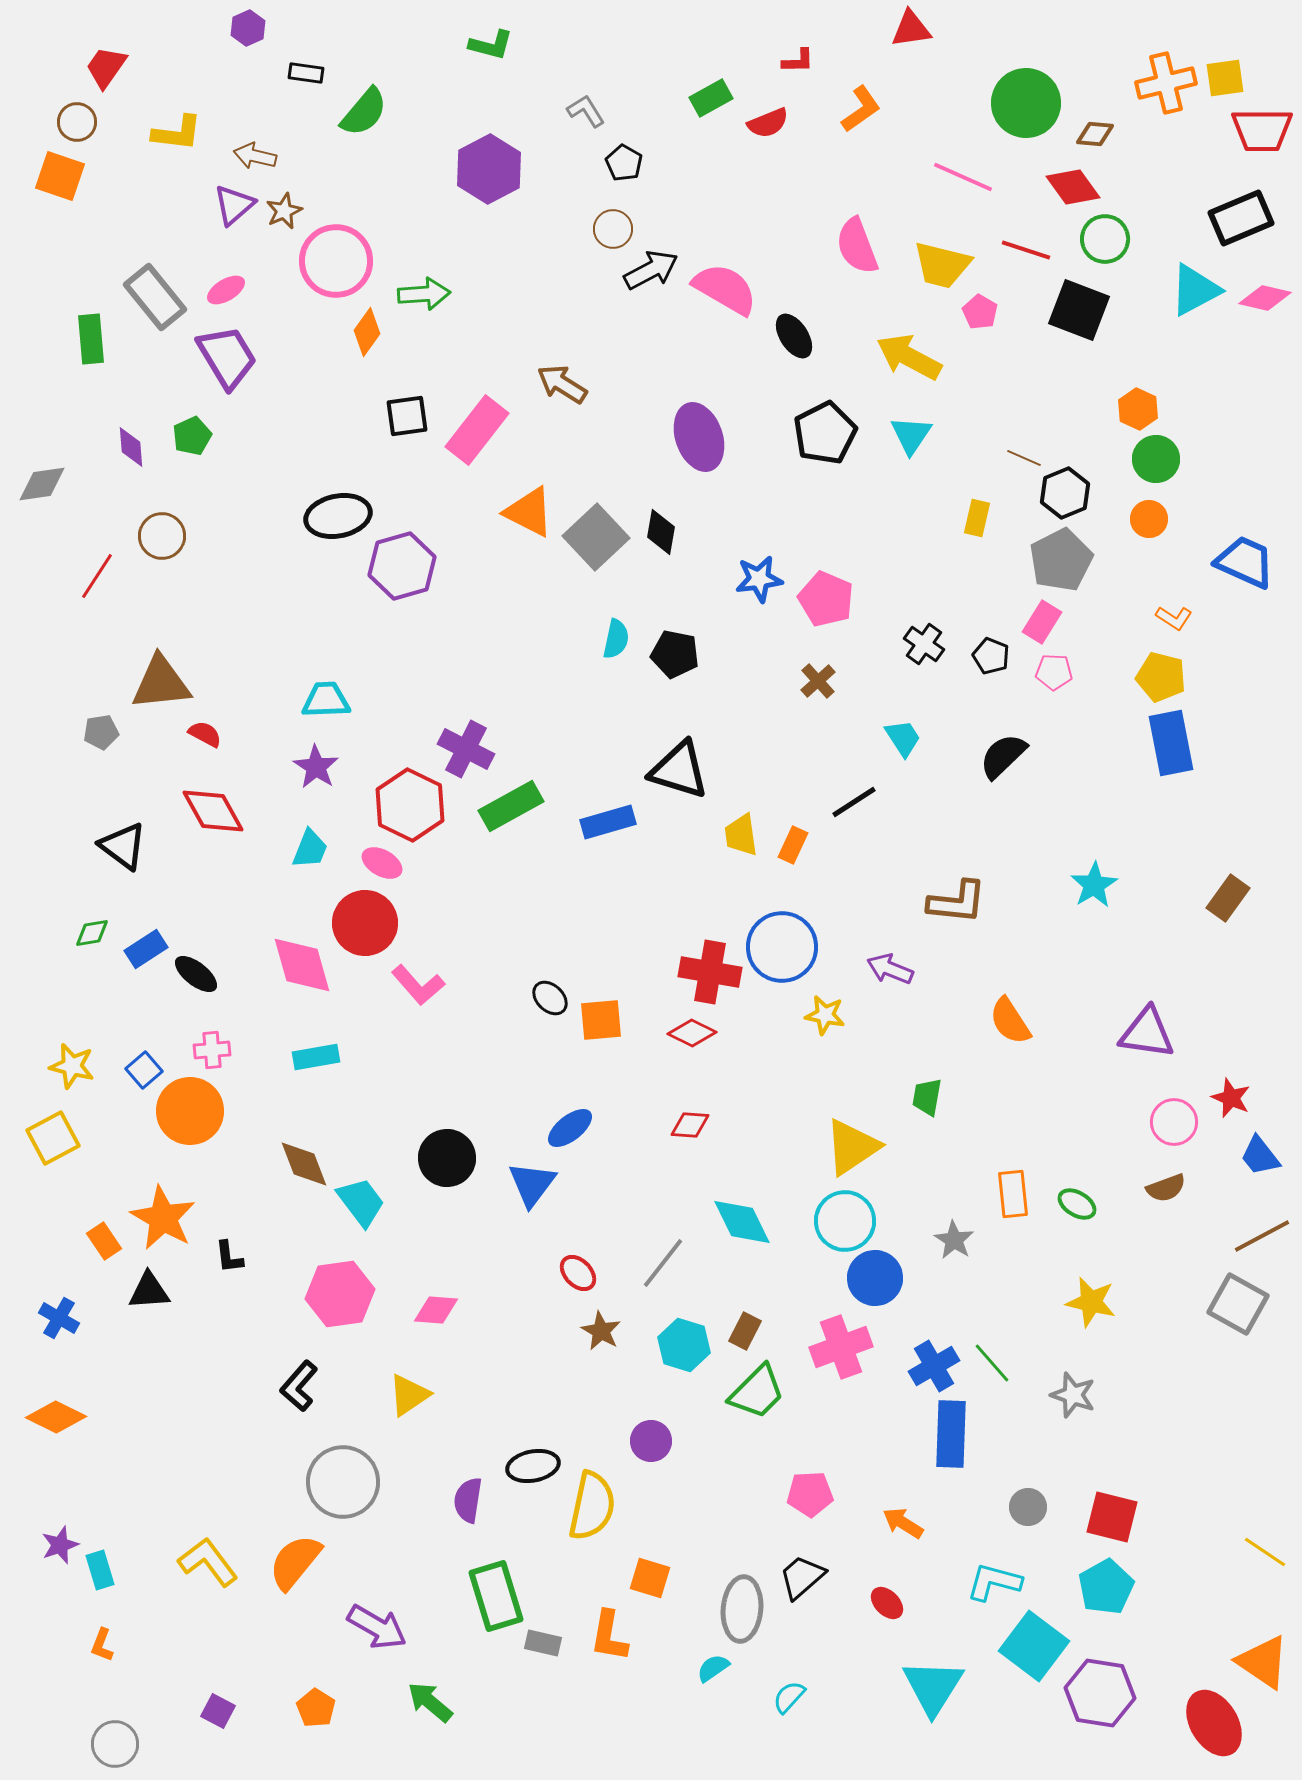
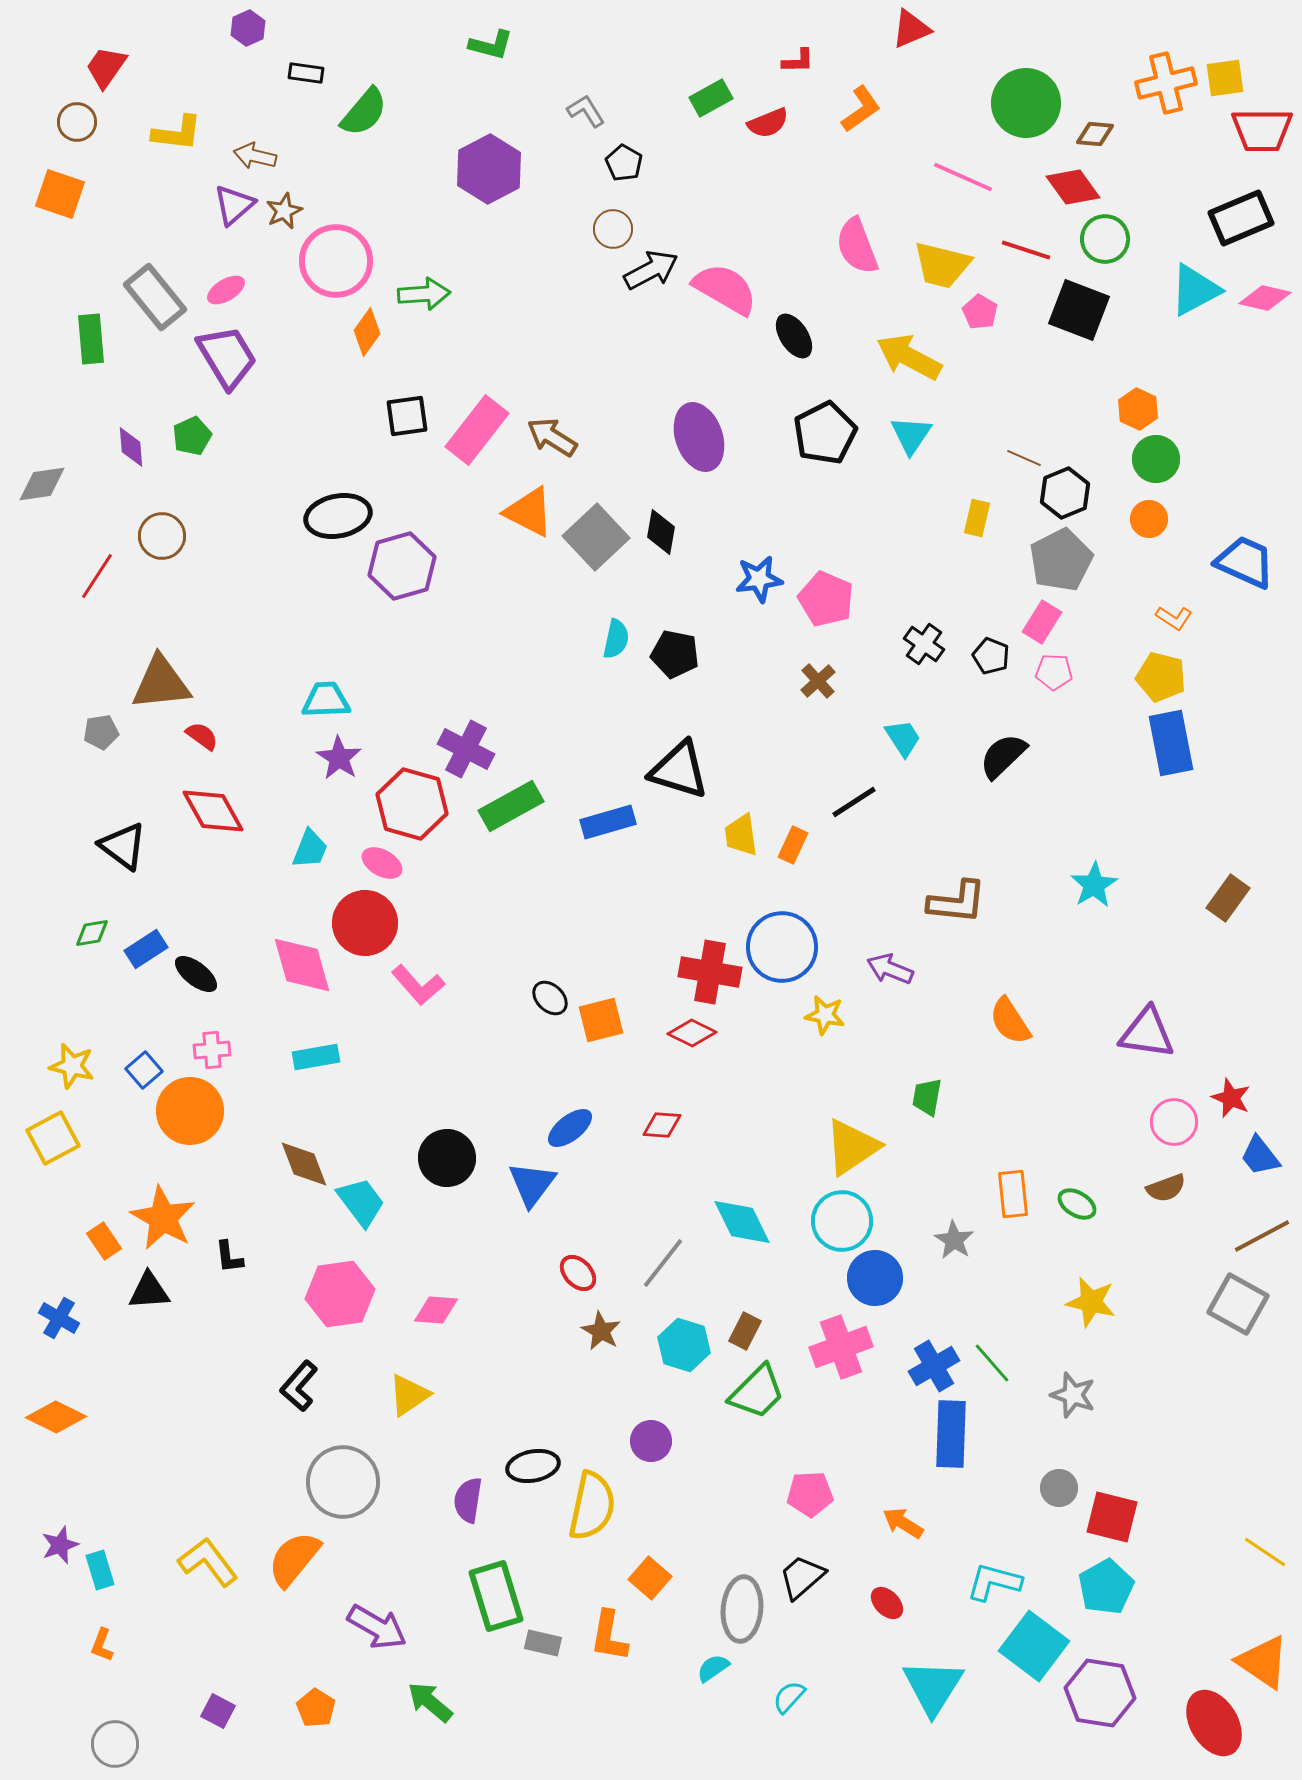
red triangle at (911, 29): rotated 15 degrees counterclockwise
orange square at (60, 176): moved 18 px down
brown arrow at (562, 384): moved 10 px left, 53 px down
red semicircle at (205, 734): moved 3 px left, 2 px down; rotated 8 degrees clockwise
purple star at (316, 767): moved 23 px right, 9 px up
red hexagon at (410, 805): moved 2 px right, 1 px up; rotated 10 degrees counterclockwise
orange square at (601, 1020): rotated 9 degrees counterclockwise
red diamond at (690, 1125): moved 28 px left
cyan circle at (845, 1221): moved 3 px left
gray circle at (1028, 1507): moved 31 px right, 19 px up
orange semicircle at (295, 1562): moved 1 px left, 3 px up
orange square at (650, 1578): rotated 24 degrees clockwise
